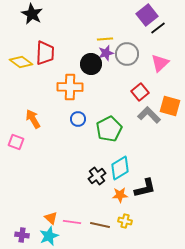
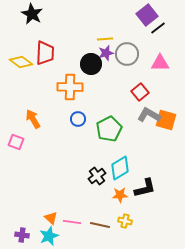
pink triangle: rotated 42 degrees clockwise
orange square: moved 4 px left, 14 px down
gray L-shape: rotated 15 degrees counterclockwise
